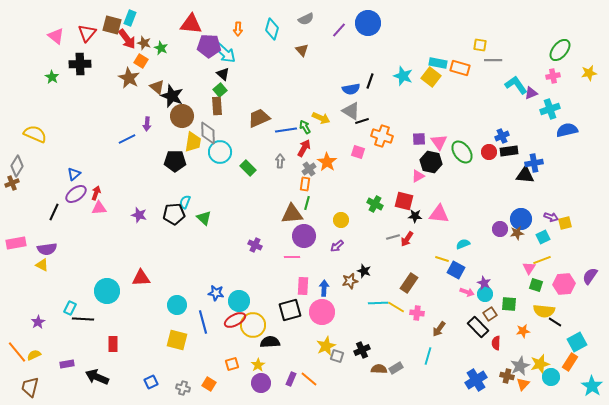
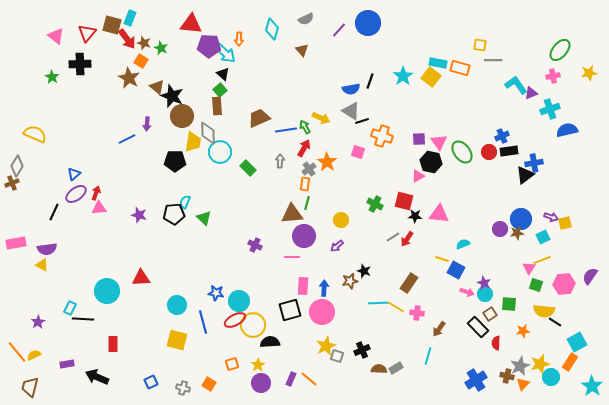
orange arrow at (238, 29): moved 1 px right, 10 px down
cyan star at (403, 76): rotated 18 degrees clockwise
black triangle at (525, 175): rotated 42 degrees counterclockwise
gray line at (393, 237): rotated 16 degrees counterclockwise
